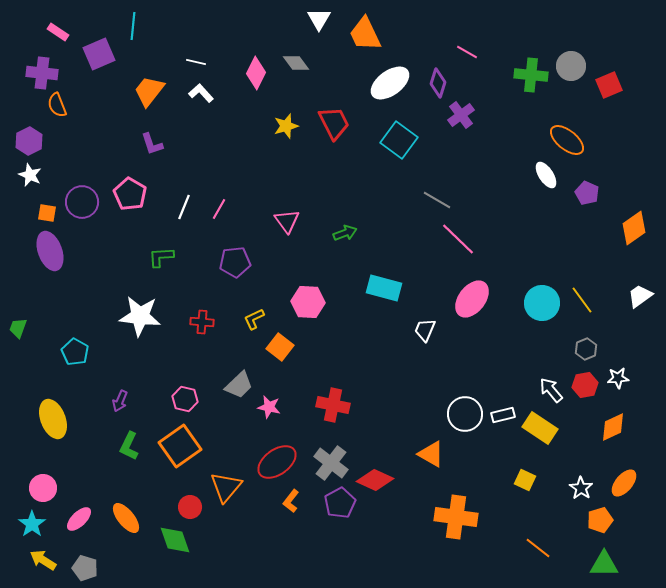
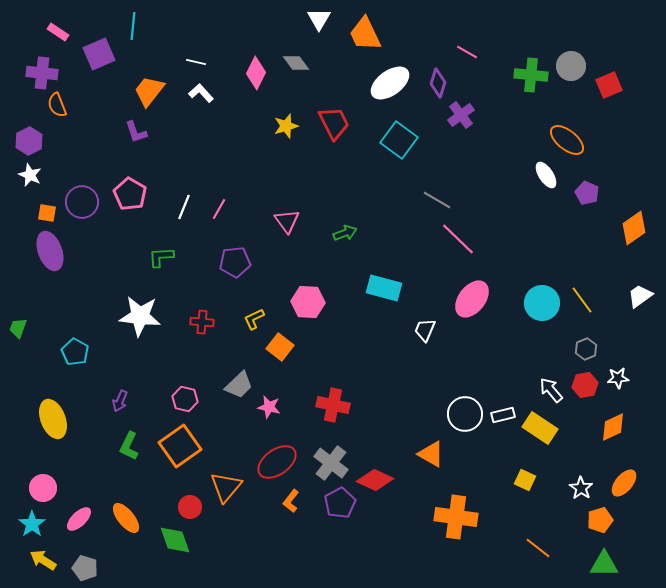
purple L-shape at (152, 144): moved 16 px left, 12 px up
